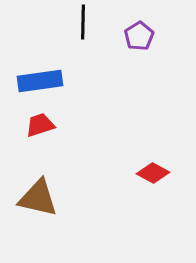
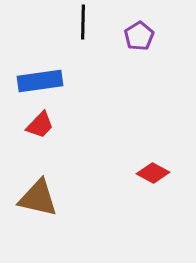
red trapezoid: rotated 152 degrees clockwise
